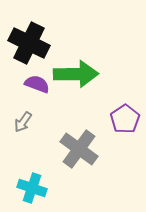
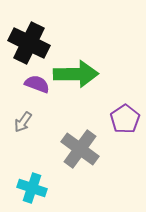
gray cross: moved 1 px right
